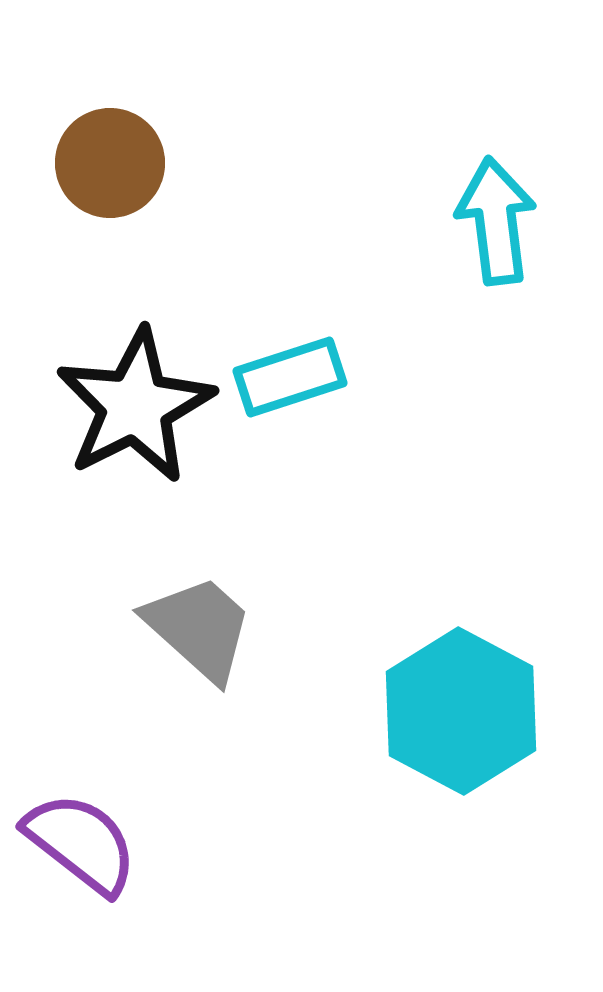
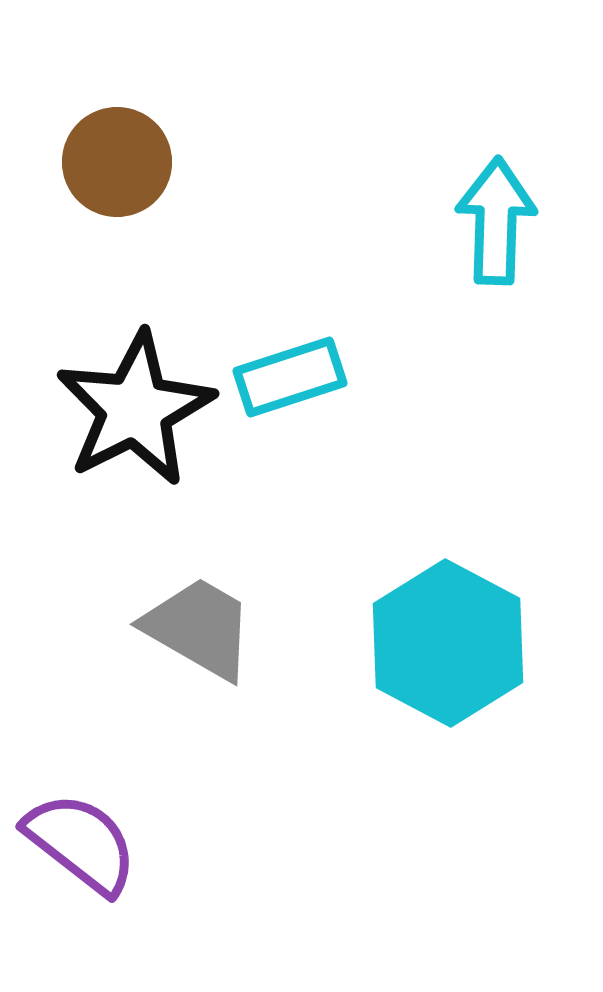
brown circle: moved 7 px right, 1 px up
cyan arrow: rotated 9 degrees clockwise
black star: moved 3 px down
gray trapezoid: rotated 12 degrees counterclockwise
cyan hexagon: moved 13 px left, 68 px up
